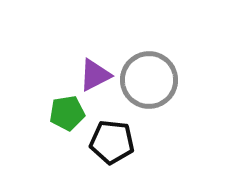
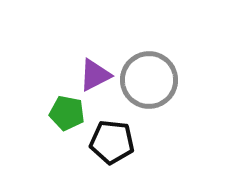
green pentagon: rotated 20 degrees clockwise
